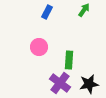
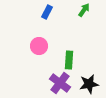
pink circle: moved 1 px up
